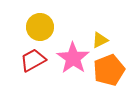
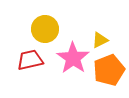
yellow circle: moved 5 px right, 2 px down
red trapezoid: moved 3 px left; rotated 16 degrees clockwise
